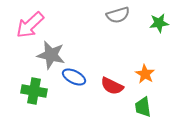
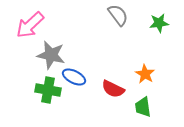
gray semicircle: rotated 110 degrees counterclockwise
red semicircle: moved 1 px right, 3 px down
green cross: moved 14 px right, 1 px up
